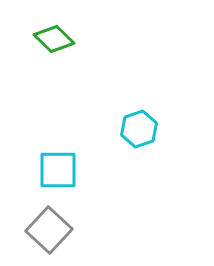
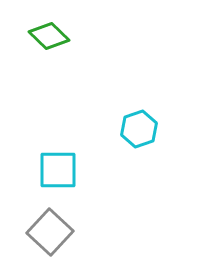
green diamond: moved 5 px left, 3 px up
gray square: moved 1 px right, 2 px down
